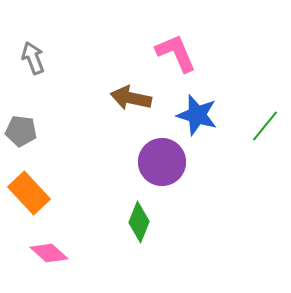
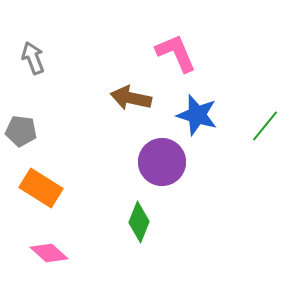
orange rectangle: moved 12 px right, 5 px up; rotated 15 degrees counterclockwise
